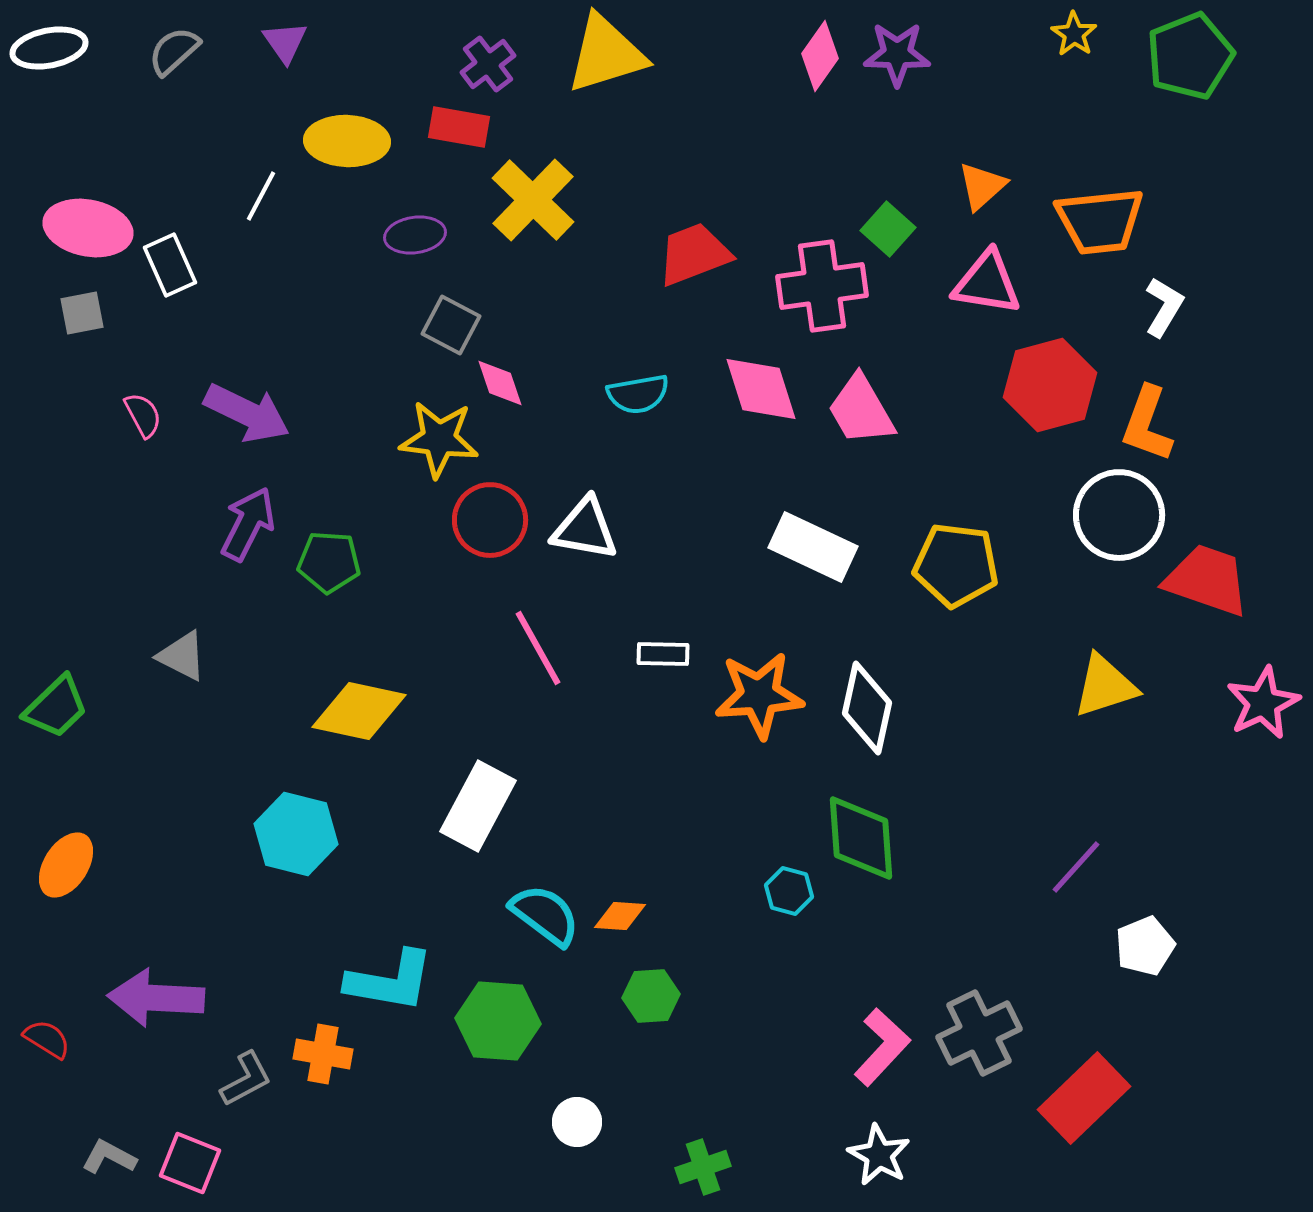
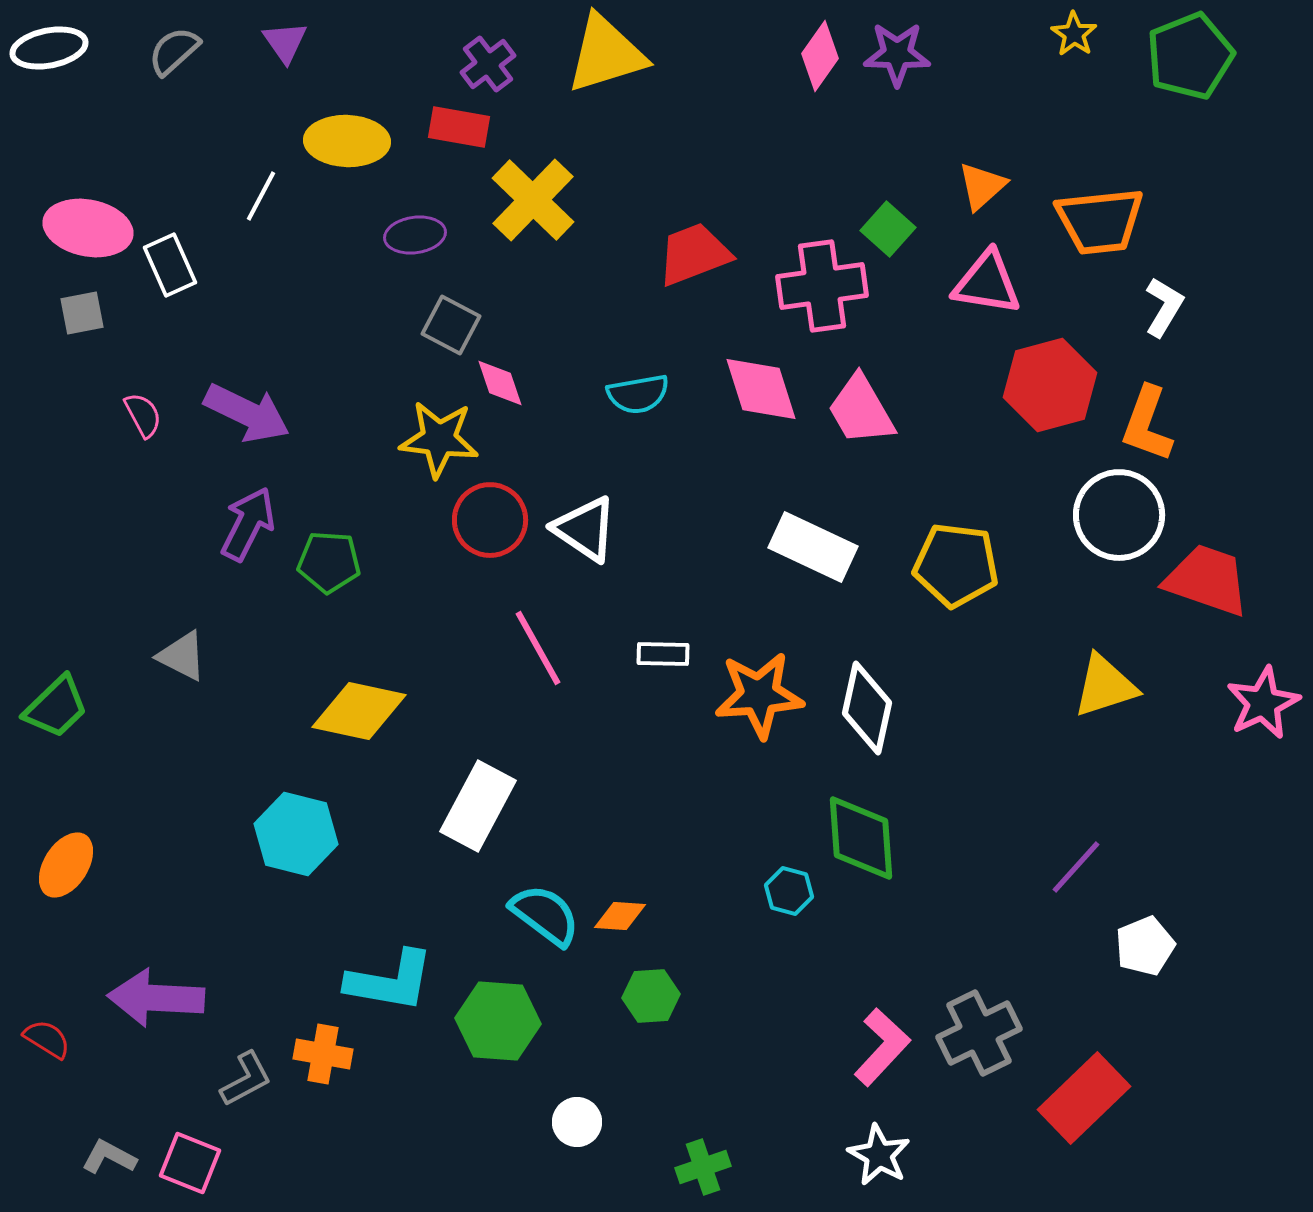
white triangle at (585, 529): rotated 24 degrees clockwise
